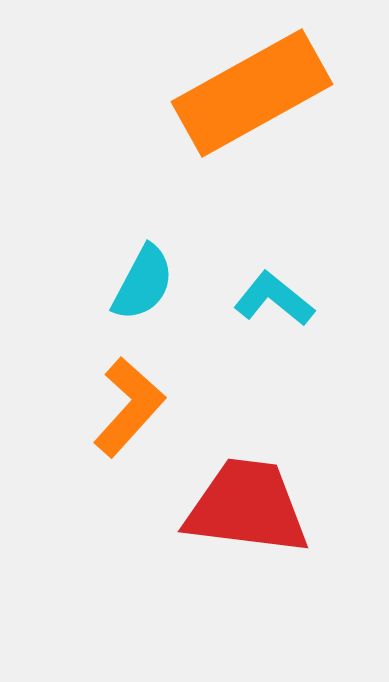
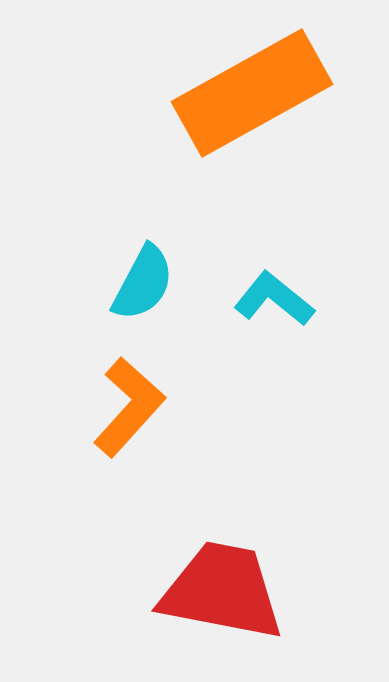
red trapezoid: moved 25 px left, 84 px down; rotated 4 degrees clockwise
